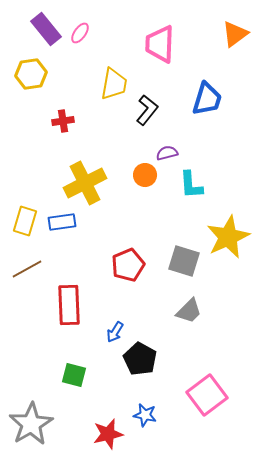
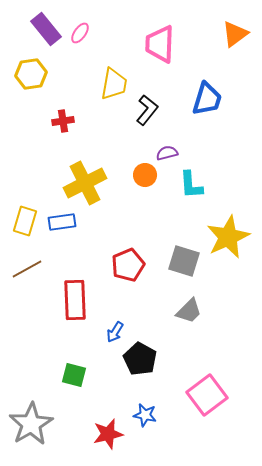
red rectangle: moved 6 px right, 5 px up
